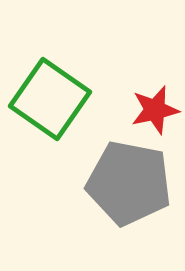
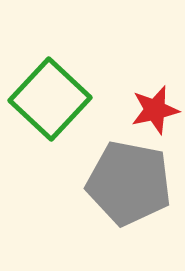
green square: rotated 8 degrees clockwise
